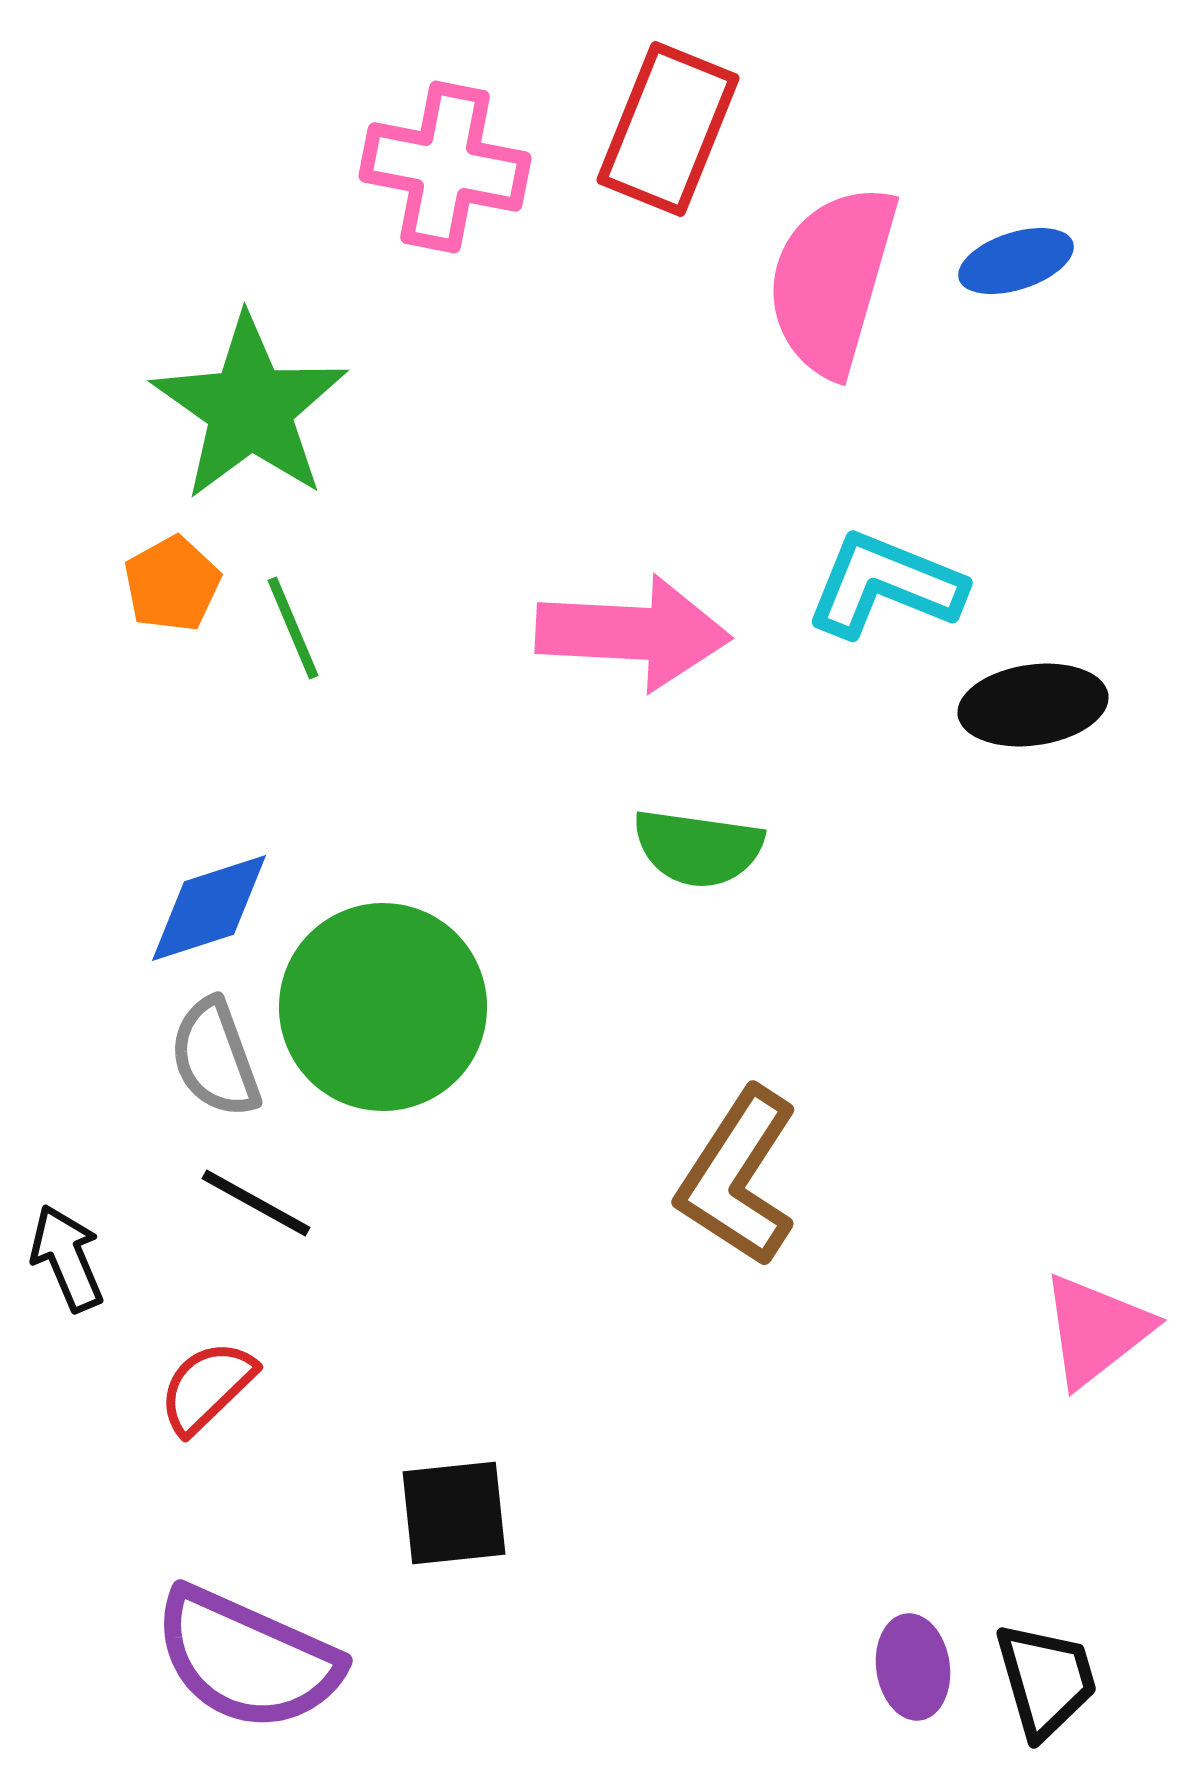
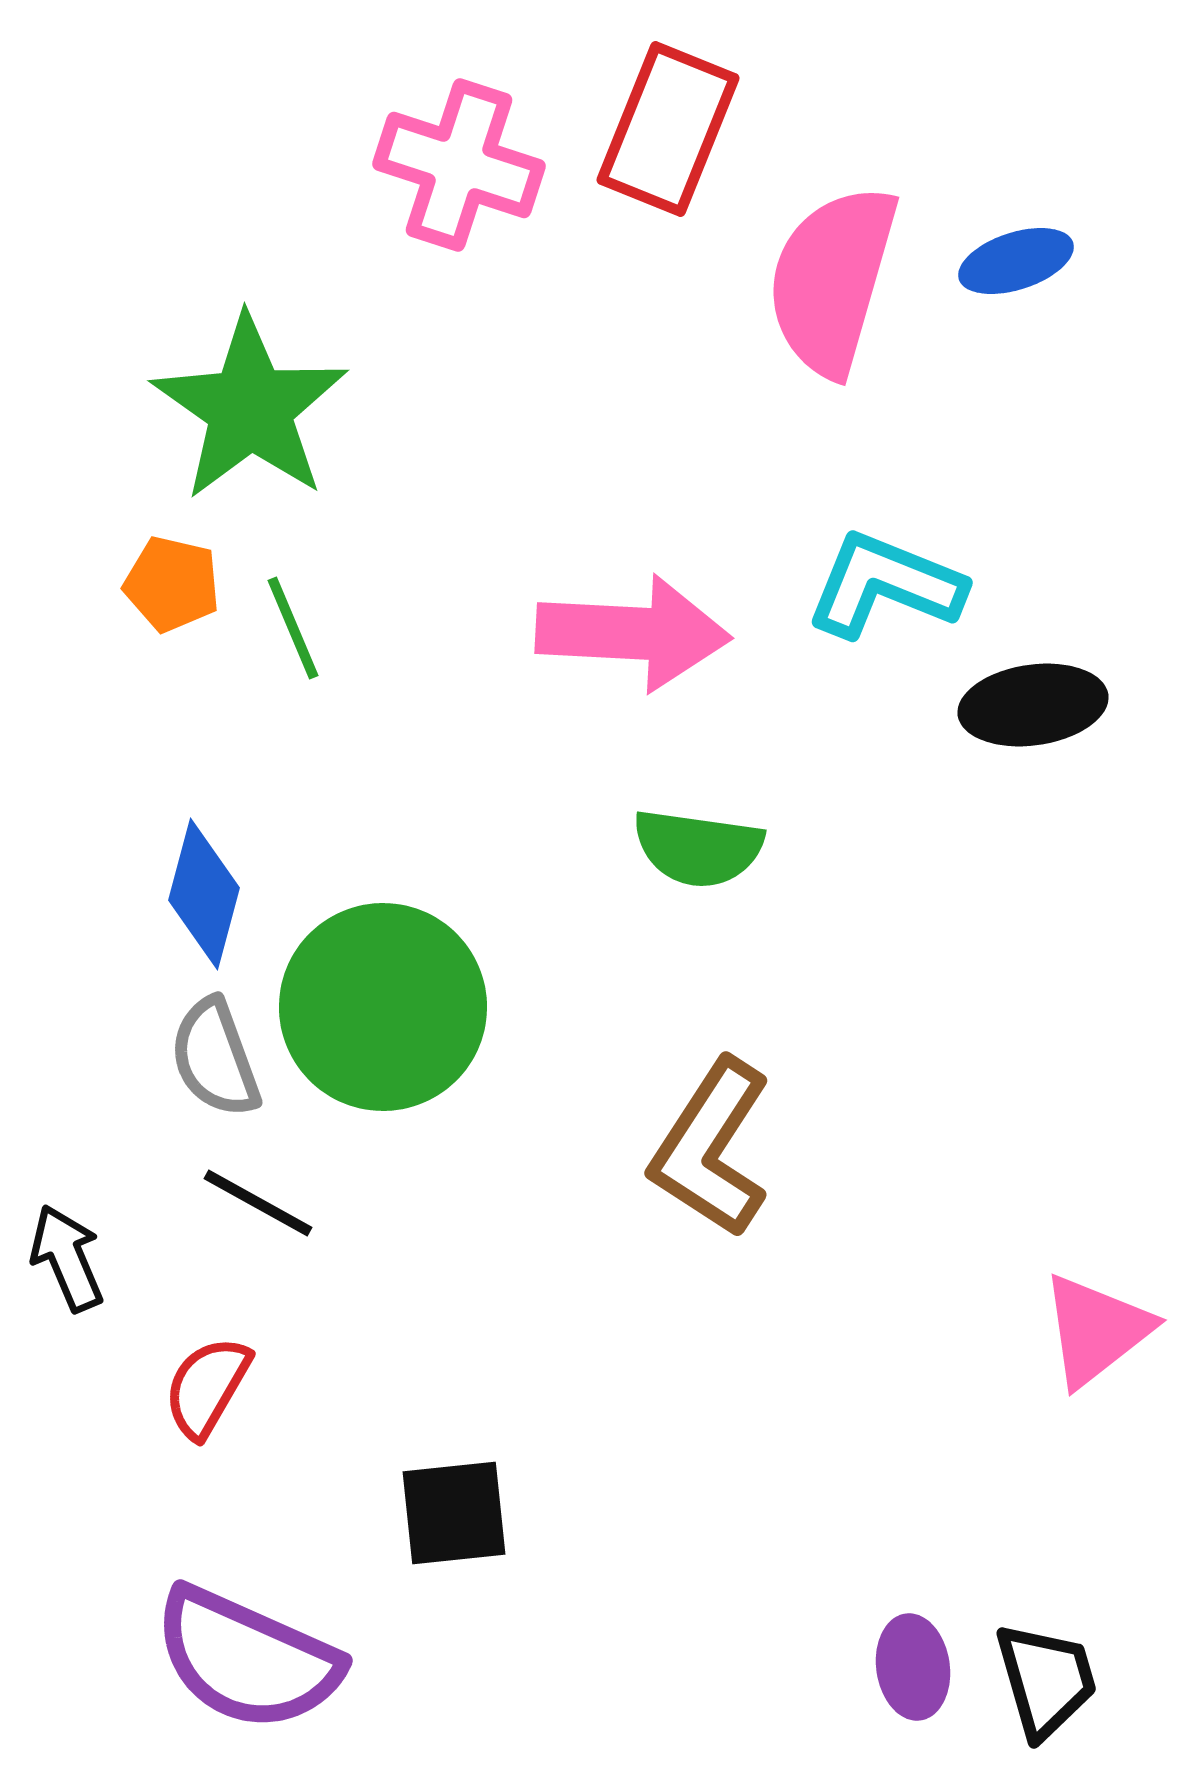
pink cross: moved 14 px right, 2 px up; rotated 7 degrees clockwise
orange pentagon: rotated 30 degrees counterclockwise
blue diamond: moved 5 px left, 14 px up; rotated 57 degrees counterclockwise
brown L-shape: moved 27 px left, 29 px up
black line: moved 2 px right
red semicircle: rotated 16 degrees counterclockwise
